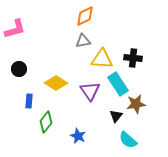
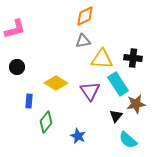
black circle: moved 2 px left, 2 px up
